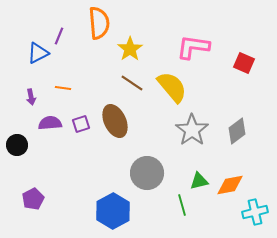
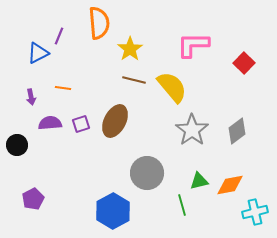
pink L-shape: moved 2 px up; rotated 8 degrees counterclockwise
red square: rotated 20 degrees clockwise
brown line: moved 2 px right, 3 px up; rotated 20 degrees counterclockwise
brown ellipse: rotated 52 degrees clockwise
